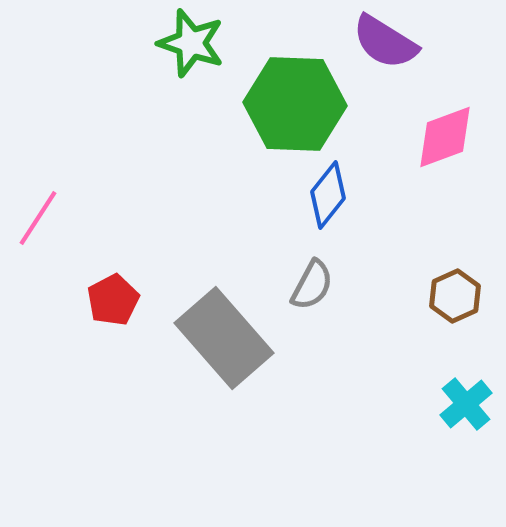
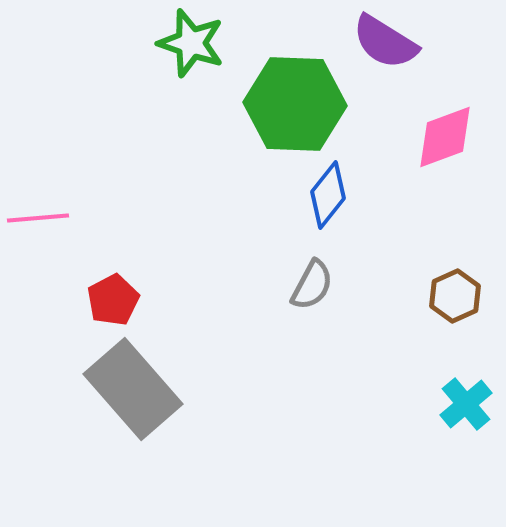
pink line: rotated 52 degrees clockwise
gray rectangle: moved 91 px left, 51 px down
